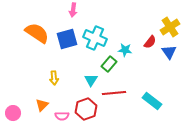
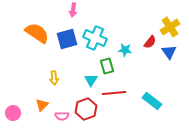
green rectangle: moved 2 px left, 2 px down; rotated 56 degrees counterclockwise
